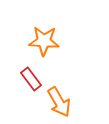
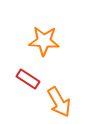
red rectangle: moved 3 px left; rotated 20 degrees counterclockwise
